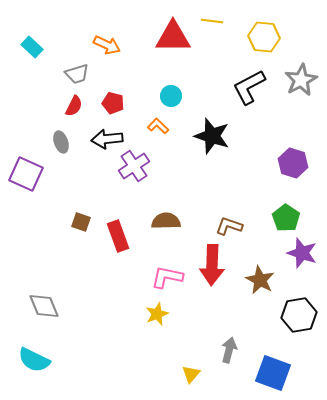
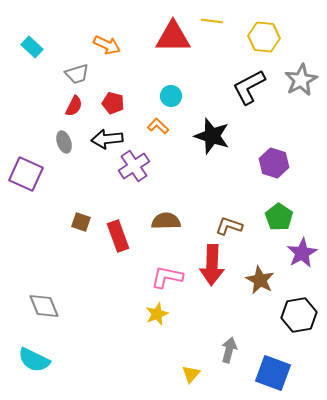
gray ellipse: moved 3 px right
purple hexagon: moved 19 px left
green pentagon: moved 7 px left, 1 px up
purple star: rotated 24 degrees clockwise
